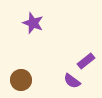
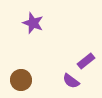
purple semicircle: moved 1 px left
